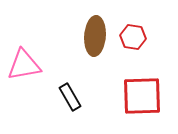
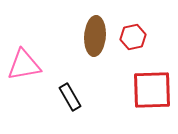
red hexagon: rotated 20 degrees counterclockwise
red square: moved 10 px right, 6 px up
